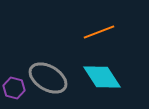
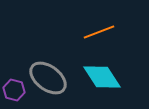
gray ellipse: rotated 6 degrees clockwise
purple hexagon: moved 2 px down
